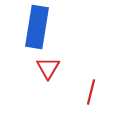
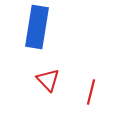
red triangle: moved 12 px down; rotated 15 degrees counterclockwise
